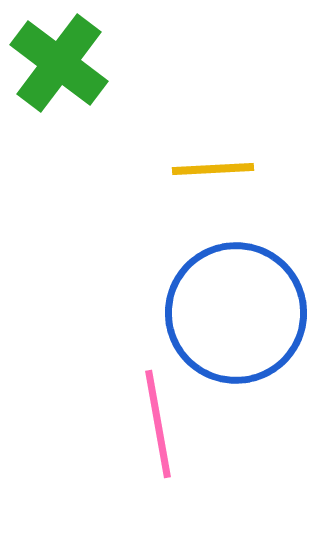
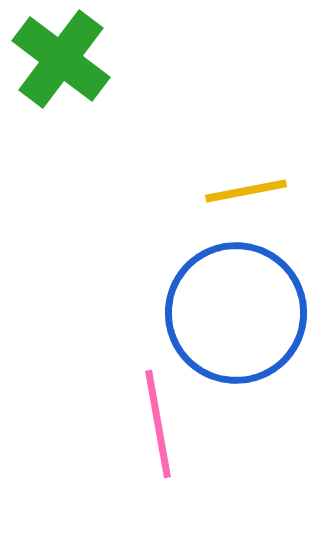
green cross: moved 2 px right, 4 px up
yellow line: moved 33 px right, 22 px down; rotated 8 degrees counterclockwise
